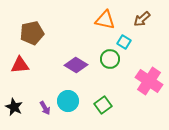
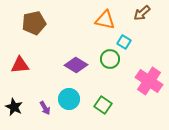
brown arrow: moved 6 px up
brown pentagon: moved 2 px right, 10 px up
cyan circle: moved 1 px right, 2 px up
green square: rotated 18 degrees counterclockwise
